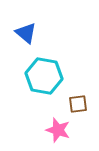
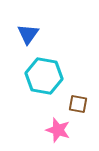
blue triangle: moved 2 px right, 1 px down; rotated 25 degrees clockwise
brown square: rotated 18 degrees clockwise
